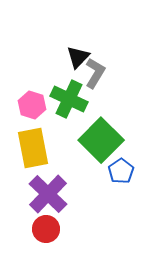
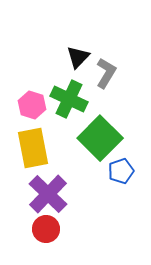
gray L-shape: moved 11 px right
green square: moved 1 px left, 2 px up
blue pentagon: rotated 15 degrees clockwise
